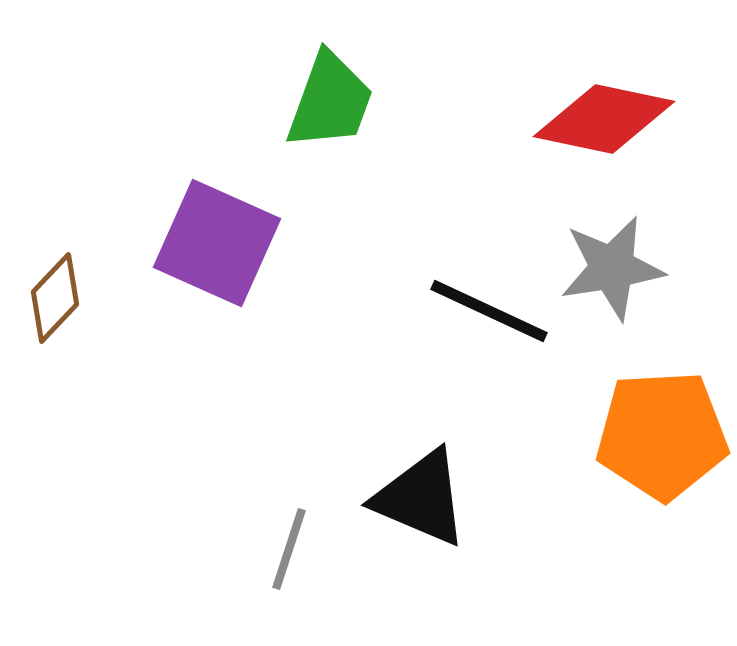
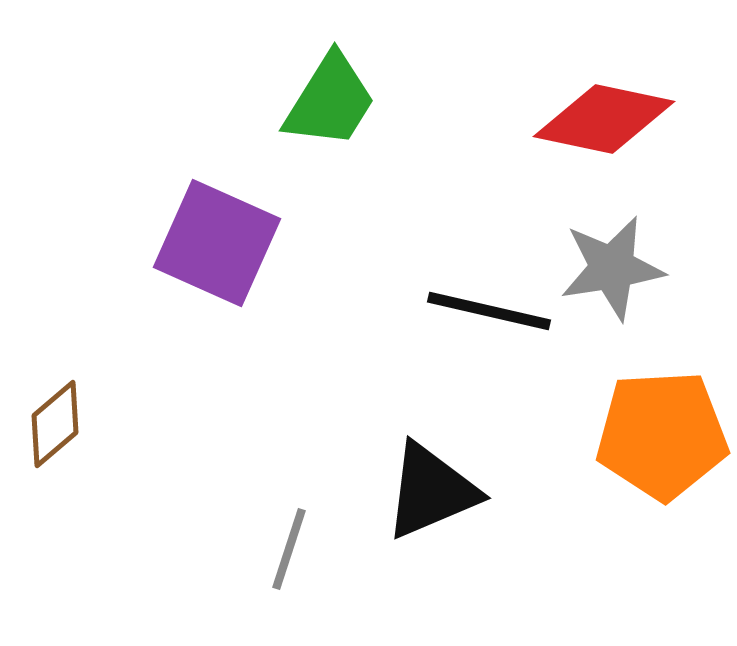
green trapezoid: rotated 12 degrees clockwise
brown diamond: moved 126 px down; rotated 6 degrees clockwise
black line: rotated 12 degrees counterclockwise
black triangle: moved 10 px right, 7 px up; rotated 46 degrees counterclockwise
